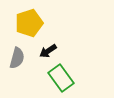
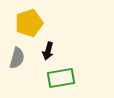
black arrow: rotated 42 degrees counterclockwise
green rectangle: rotated 64 degrees counterclockwise
